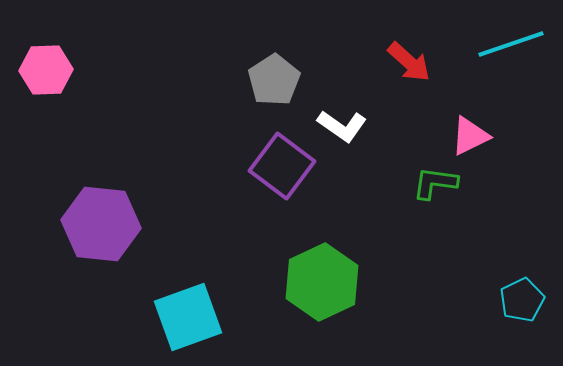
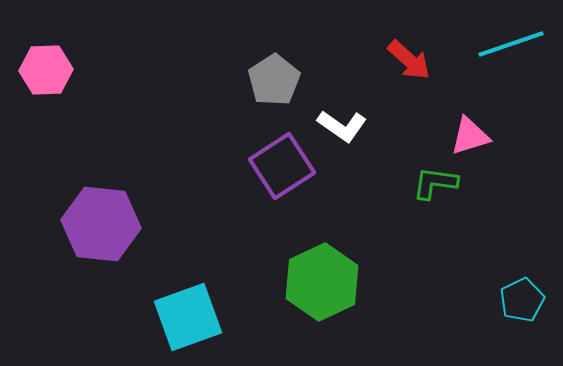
red arrow: moved 2 px up
pink triangle: rotated 9 degrees clockwise
purple square: rotated 20 degrees clockwise
